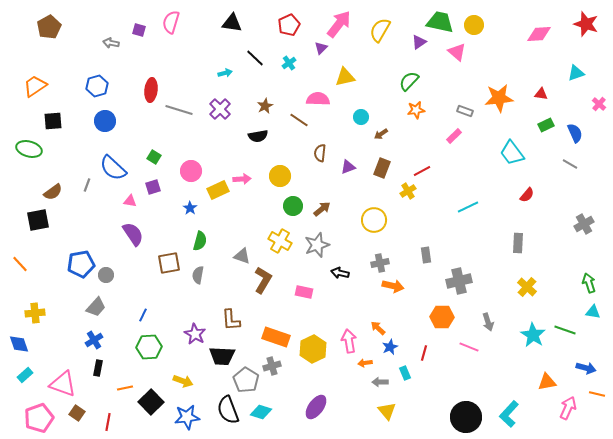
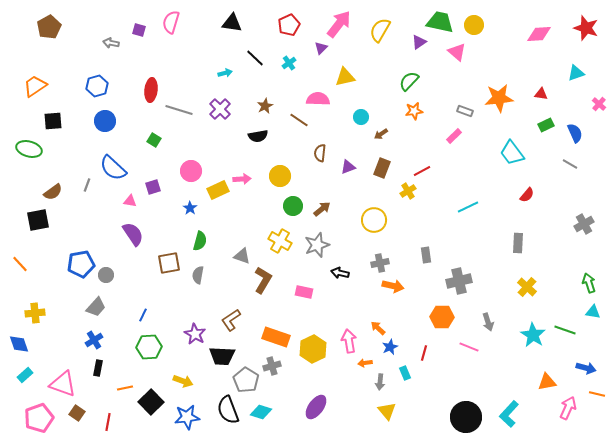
red star at (586, 24): moved 4 px down
orange star at (416, 110): moved 2 px left, 1 px down
green square at (154, 157): moved 17 px up
brown L-shape at (231, 320): rotated 60 degrees clockwise
gray arrow at (380, 382): rotated 84 degrees counterclockwise
